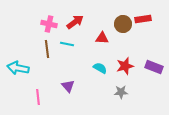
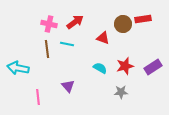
red triangle: moved 1 px right; rotated 16 degrees clockwise
purple rectangle: moved 1 px left; rotated 54 degrees counterclockwise
